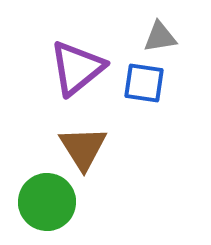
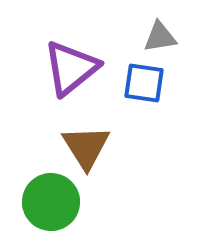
purple triangle: moved 6 px left
brown triangle: moved 3 px right, 1 px up
green circle: moved 4 px right
